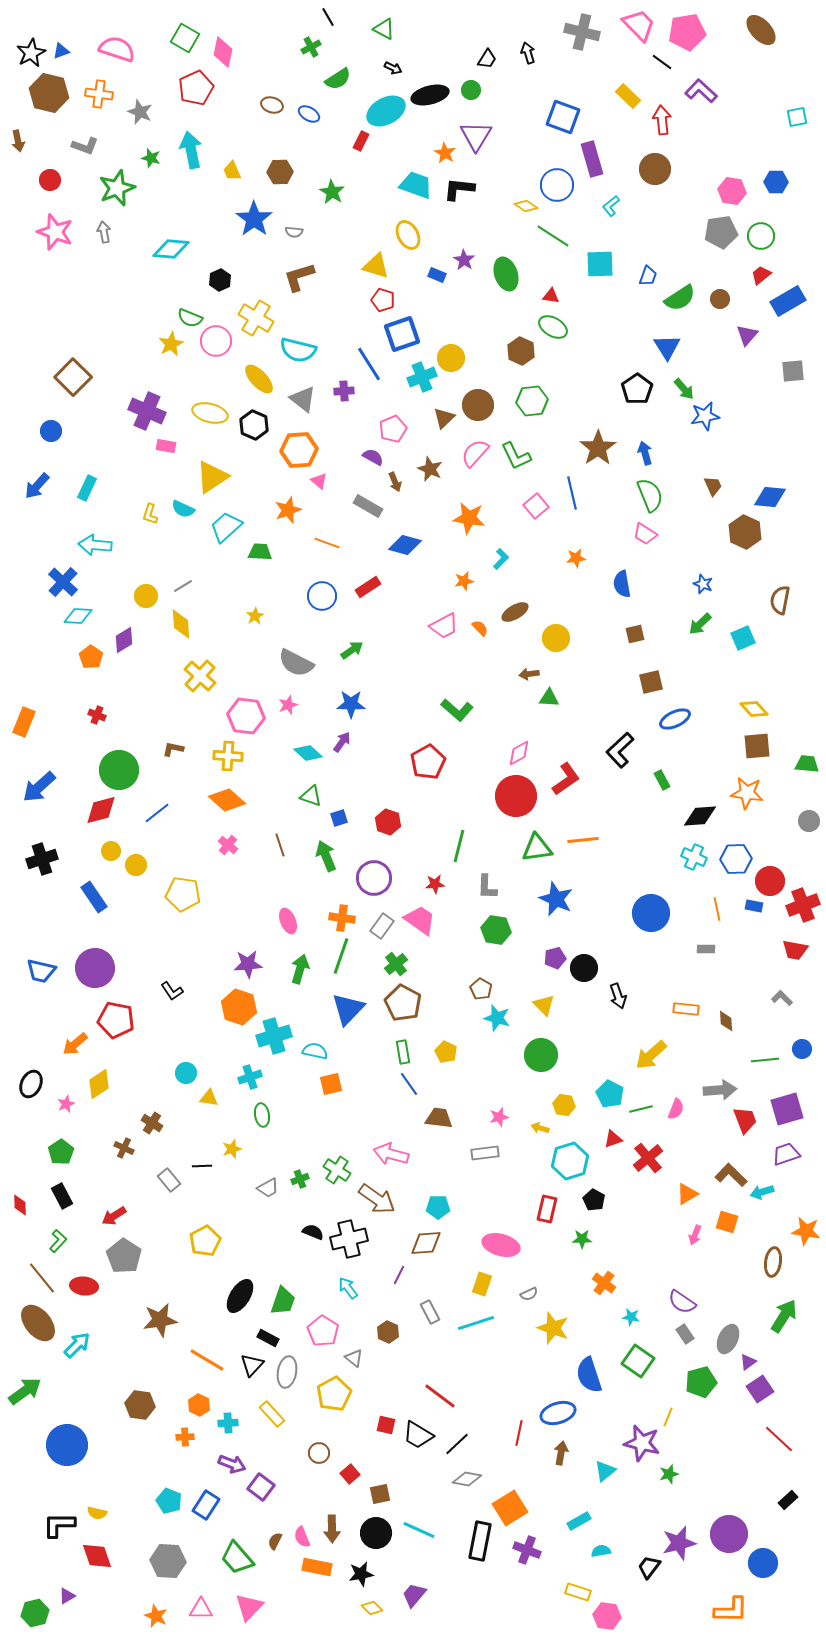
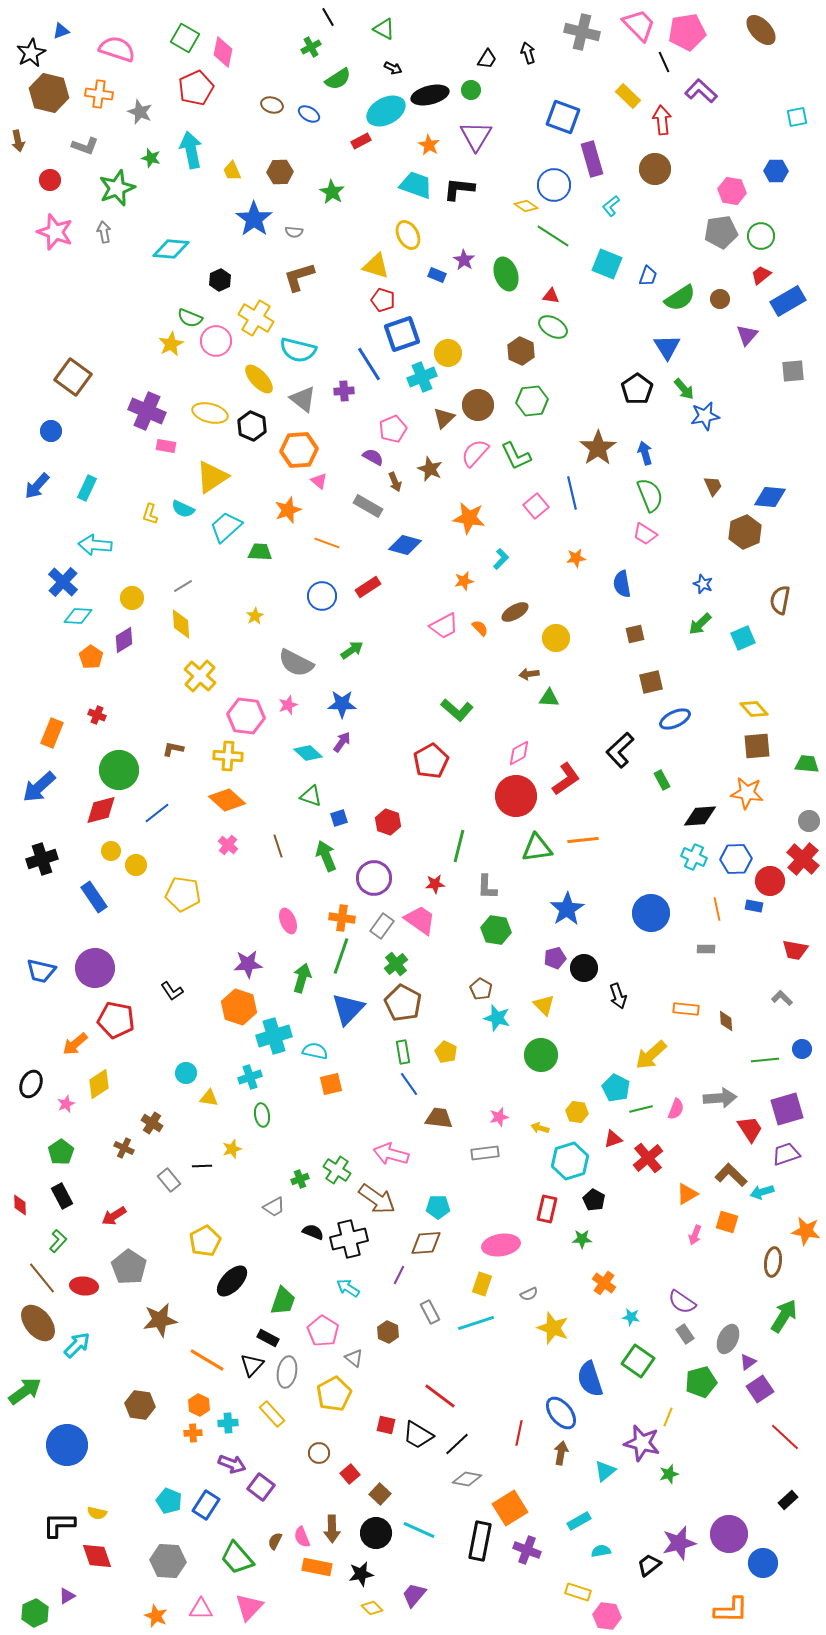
blue triangle at (61, 51): moved 20 px up
black line at (662, 62): moved 2 px right; rotated 30 degrees clockwise
red rectangle at (361, 141): rotated 36 degrees clockwise
orange star at (445, 153): moved 16 px left, 8 px up
blue hexagon at (776, 182): moved 11 px up
blue circle at (557, 185): moved 3 px left
cyan square at (600, 264): moved 7 px right; rotated 24 degrees clockwise
yellow circle at (451, 358): moved 3 px left, 5 px up
brown square at (73, 377): rotated 9 degrees counterclockwise
black hexagon at (254, 425): moved 2 px left, 1 px down
brown hexagon at (745, 532): rotated 12 degrees clockwise
yellow circle at (146, 596): moved 14 px left, 2 px down
blue star at (351, 704): moved 9 px left
orange rectangle at (24, 722): moved 28 px right, 11 px down
red pentagon at (428, 762): moved 3 px right, 1 px up
brown line at (280, 845): moved 2 px left, 1 px down
blue star at (556, 899): moved 11 px right, 10 px down; rotated 16 degrees clockwise
red cross at (803, 905): moved 46 px up; rotated 28 degrees counterclockwise
green arrow at (300, 969): moved 2 px right, 9 px down
gray arrow at (720, 1090): moved 8 px down
cyan pentagon at (610, 1094): moved 6 px right, 6 px up
yellow hexagon at (564, 1105): moved 13 px right, 7 px down
red trapezoid at (745, 1120): moved 5 px right, 9 px down; rotated 12 degrees counterclockwise
gray trapezoid at (268, 1188): moved 6 px right, 19 px down
pink ellipse at (501, 1245): rotated 24 degrees counterclockwise
gray pentagon at (124, 1256): moved 5 px right, 11 px down
cyan arrow at (348, 1288): rotated 20 degrees counterclockwise
black ellipse at (240, 1296): moved 8 px left, 15 px up; rotated 12 degrees clockwise
blue semicircle at (589, 1375): moved 1 px right, 4 px down
blue ellipse at (558, 1413): moved 3 px right; rotated 68 degrees clockwise
orange cross at (185, 1437): moved 8 px right, 4 px up
red line at (779, 1439): moved 6 px right, 2 px up
brown square at (380, 1494): rotated 35 degrees counterclockwise
black trapezoid at (649, 1567): moved 2 px up; rotated 15 degrees clockwise
green hexagon at (35, 1613): rotated 12 degrees counterclockwise
